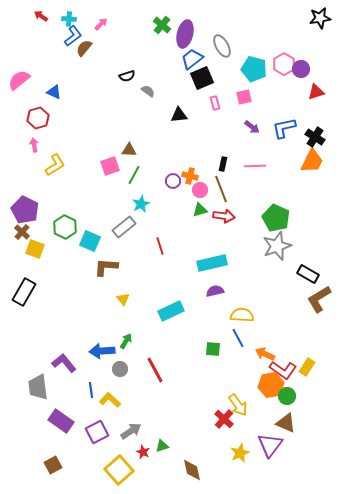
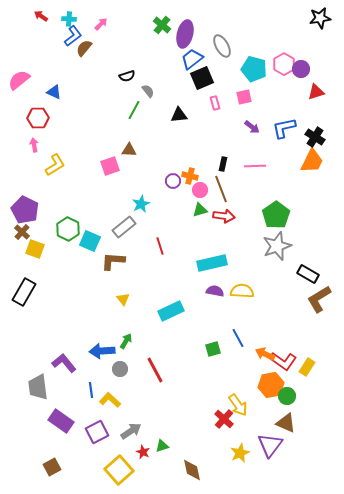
gray semicircle at (148, 91): rotated 16 degrees clockwise
red hexagon at (38, 118): rotated 15 degrees clockwise
green line at (134, 175): moved 65 px up
green pentagon at (276, 218): moved 3 px up; rotated 12 degrees clockwise
green hexagon at (65, 227): moved 3 px right, 2 px down
brown L-shape at (106, 267): moved 7 px right, 6 px up
purple semicircle at (215, 291): rotated 24 degrees clockwise
yellow semicircle at (242, 315): moved 24 px up
green square at (213, 349): rotated 21 degrees counterclockwise
red L-shape at (283, 370): moved 9 px up
brown square at (53, 465): moved 1 px left, 2 px down
